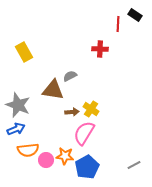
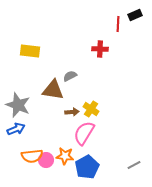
black rectangle: rotated 56 degrees counterclockwise
yellow rectangle: moved 6 px right, 1 px up; rotated 54 degrees counterclockwise
orange semicircle: moved 4 px right, 6 px down
